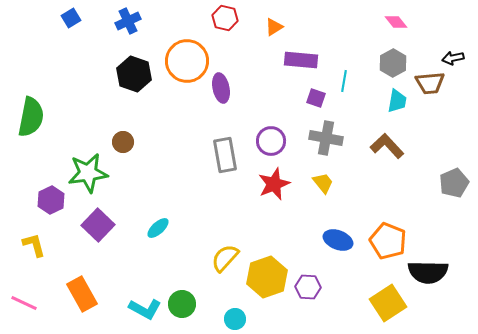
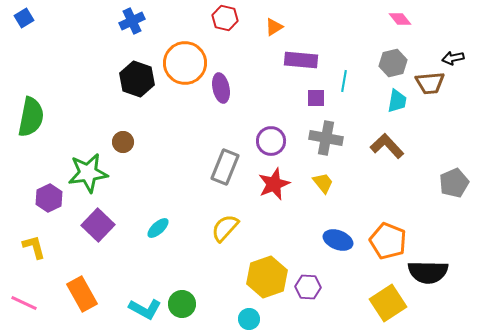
blue square at (71, 18): moved 47 px left
blue cross at (128, 21): moved 4 px right
pink diamond at (396, 22): moved 4 px right, 3 px up
orange circle at (187, 61): moved 2 px left, 2 px down
gray hexagon at (393, 63): rotated 16 degrees clockwise
black hexagon at (134, 74): moved 3 px right, 5 px down
purple square at (316, 98): rotated 18 degrees counterclockwise
gray rectangle at (225, 155): moved 12 px down; rotated 32 degrees clockwise
purple hexagon at (51, 200): moved 2 px left, 2 px up
yellow L-shape at (34, 245): moved 2 px down
yellow semicircle at (225, 258): moved 30 px up
cyan circle at (235, 319): moved 14 px right
